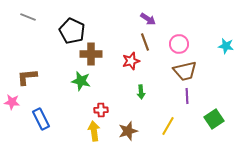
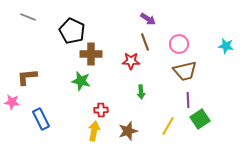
red star: rotated 18 degrees clockwise
purple line: moved 1 px right, 4 px down
green square: moved 14 px left
yellow arrow: rotated 18 degrees clockwise
